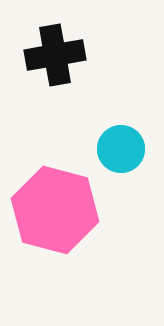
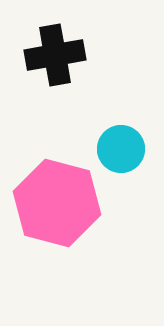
pink hexagon: moved 2 px right, 7 px up
